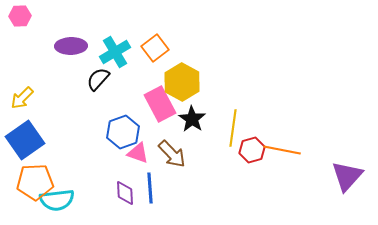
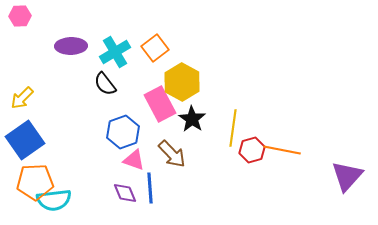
black semicircle: moved 7 px right, 5 px down; rotated 80 degrees counterclockwise
pink triangle: moved 4 px left, 7 px down
purple diamond: rotated 20 degrees counterclockwise
cyan semicircle: moved 3 px left
